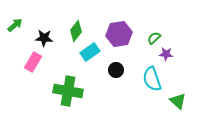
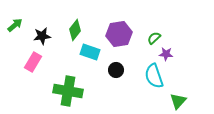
green diamond: moved 1 px left, 1 px up
black star: moved 2 px left, 2 px up; rotated 12 degrees counterclockwise
cyan rectangle: rotated 54 degrees clockwise
cyan semicircle: moved 2 px right, 3 px up
green triangle: rotated 30 degrees clockwise
